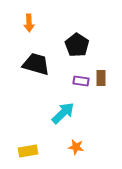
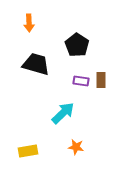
brown rectangle: moved 2 px down
